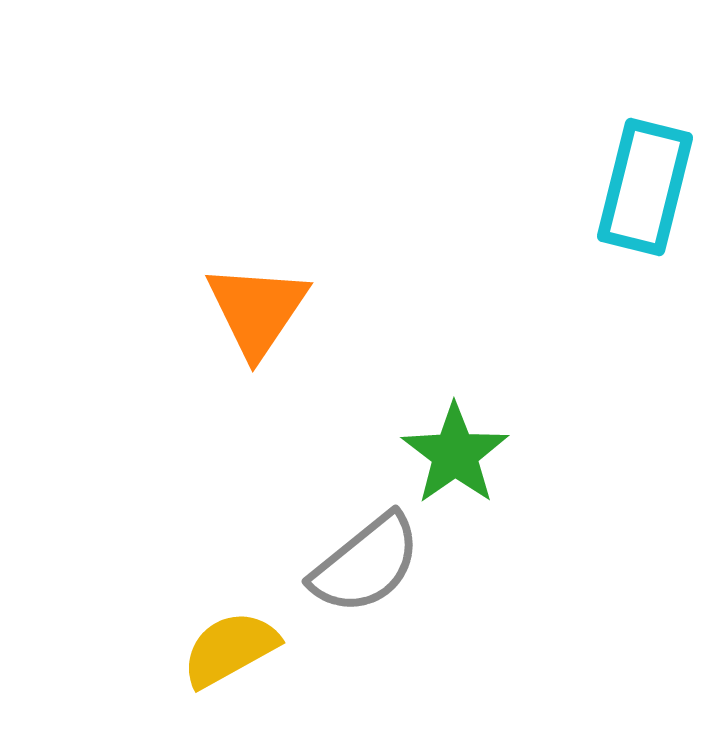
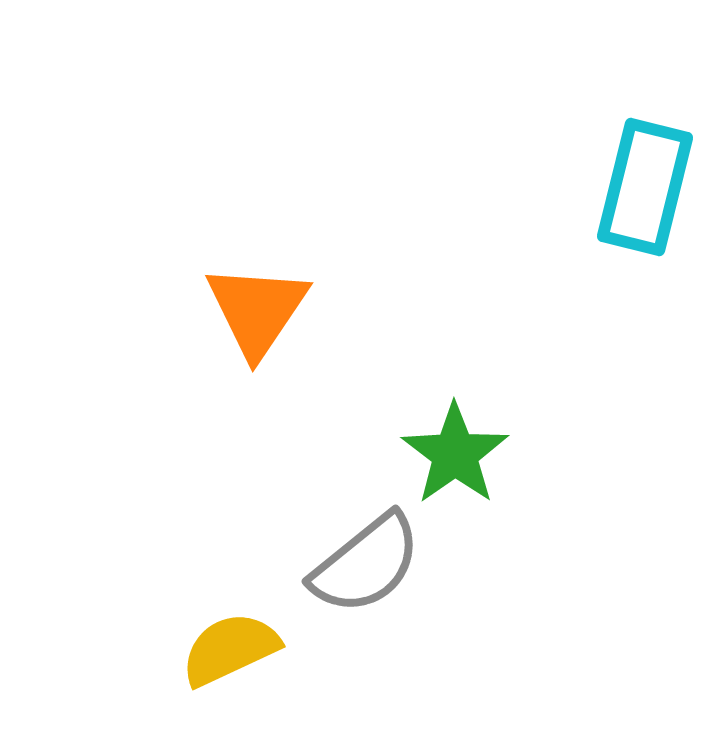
yellow semicircle: rotated 4 degrees clockwise
